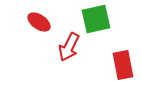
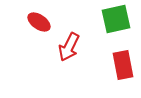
green square: moved 20 px right
